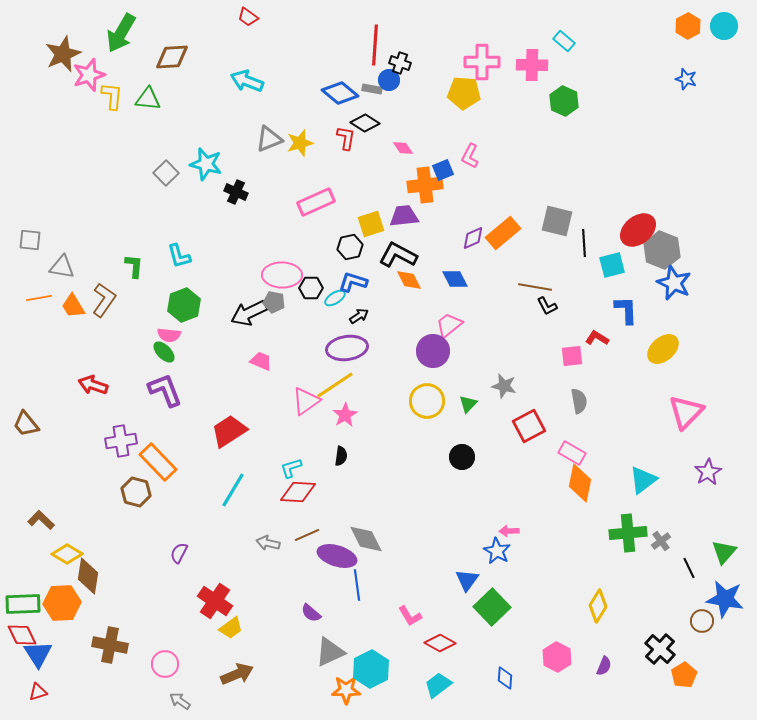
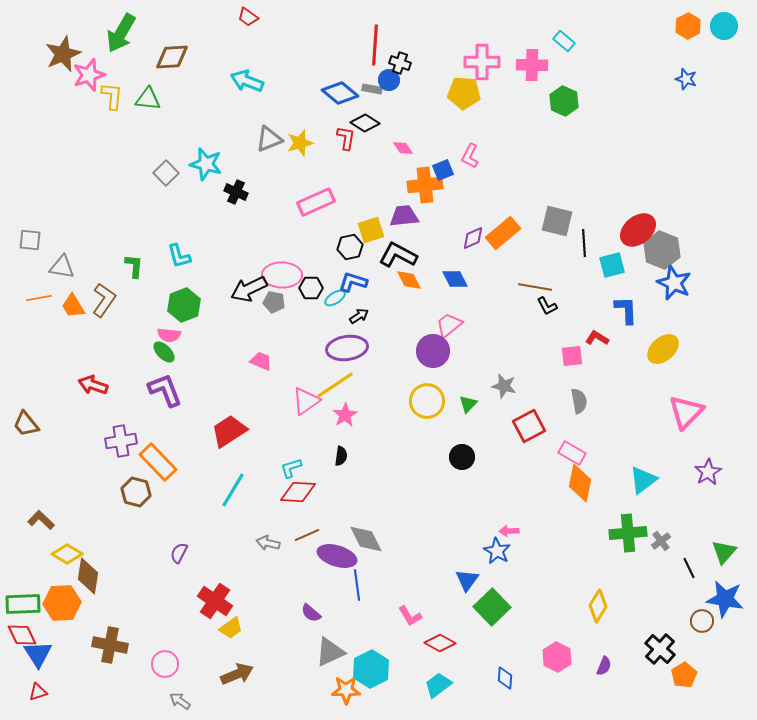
yellow square at (371, 224): moved 6 px down
black arrow at (249, 313): moved 24 px up
